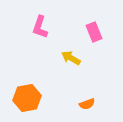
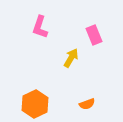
pink rectangle: moved 3 px down
yellow arrow: rotated 90 degrees clockwise
orange hexagon: moved 8 px right, 6 px down; rotated 16 degrees counterclockwise
